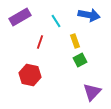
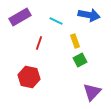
cyan line: rotated 32 degrees counterclockwise
red line: moved 1 px left, 1 px down
red hexagon: moved 1 px left, 2 px down
